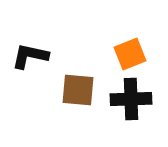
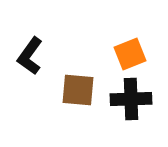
black L-shape: rotated 66 degrees counterclockwise
